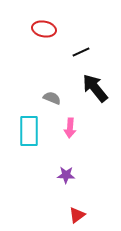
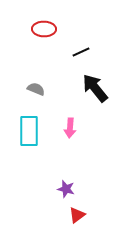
red ellipse: rotated 10 degrees counterclockwise
gray semicircle: moved 16 px left, 9 px up
purple star: moved 14 px down; rotated 12 degrees clockwise
